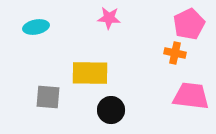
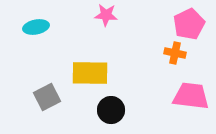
pink star: moved 3 px left, 3 px up
gray square: moved 1 px left; rotated 32 degrees counterclockwise
